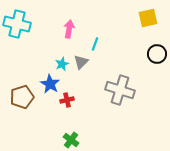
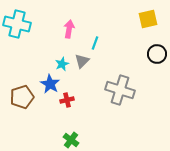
yellow square: moved 1 px down
cyan line: moved 1 px up
gray triangle: moved 1 px right, 1 px up
